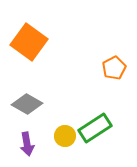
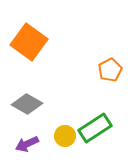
orange pentagon: moved 4 px left, 2 px down
purple arrow: rotated 75 degrees clockwise
